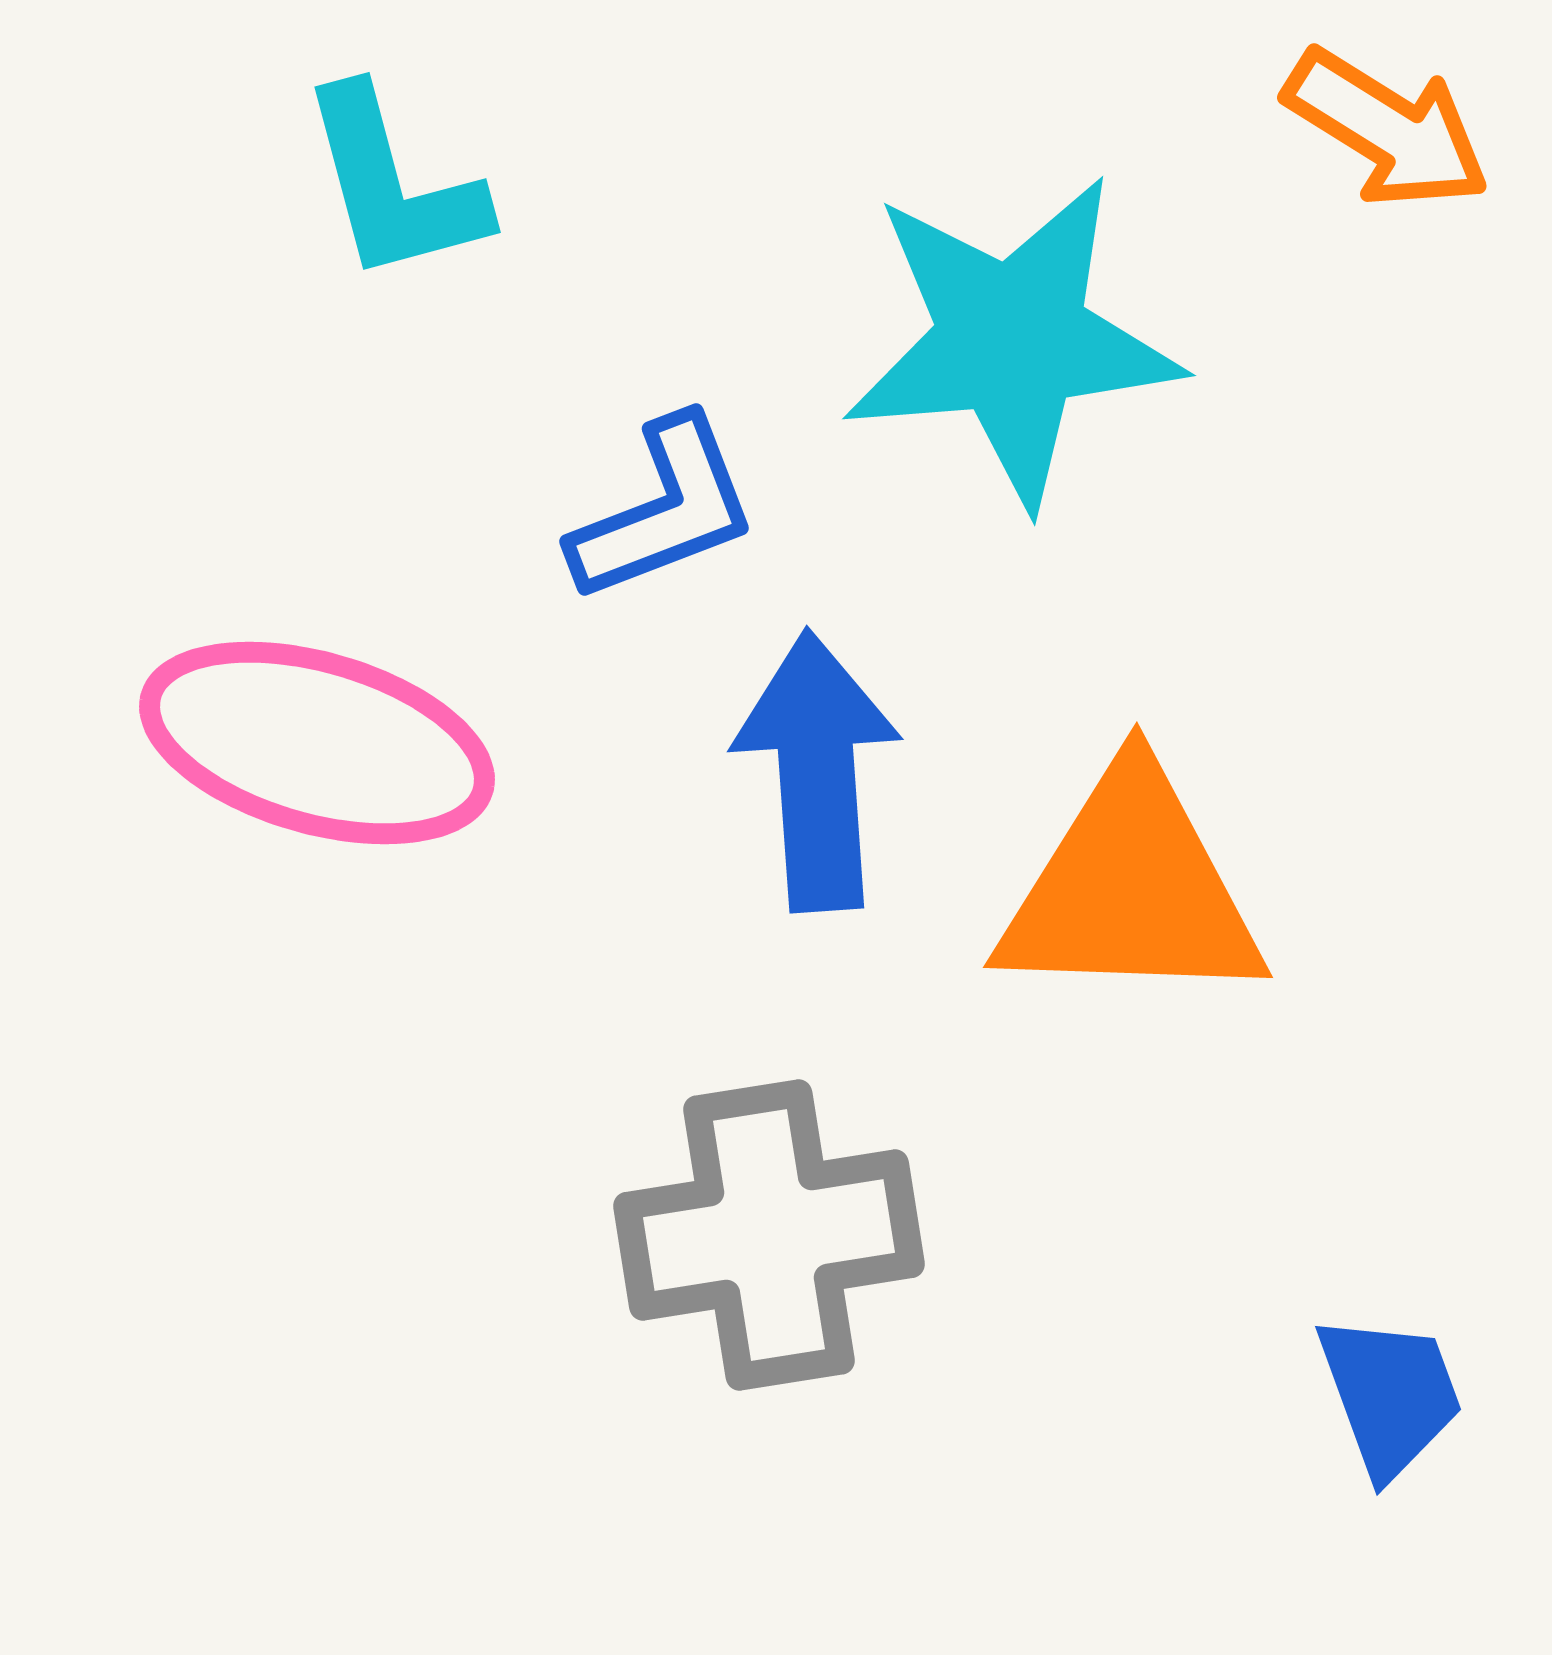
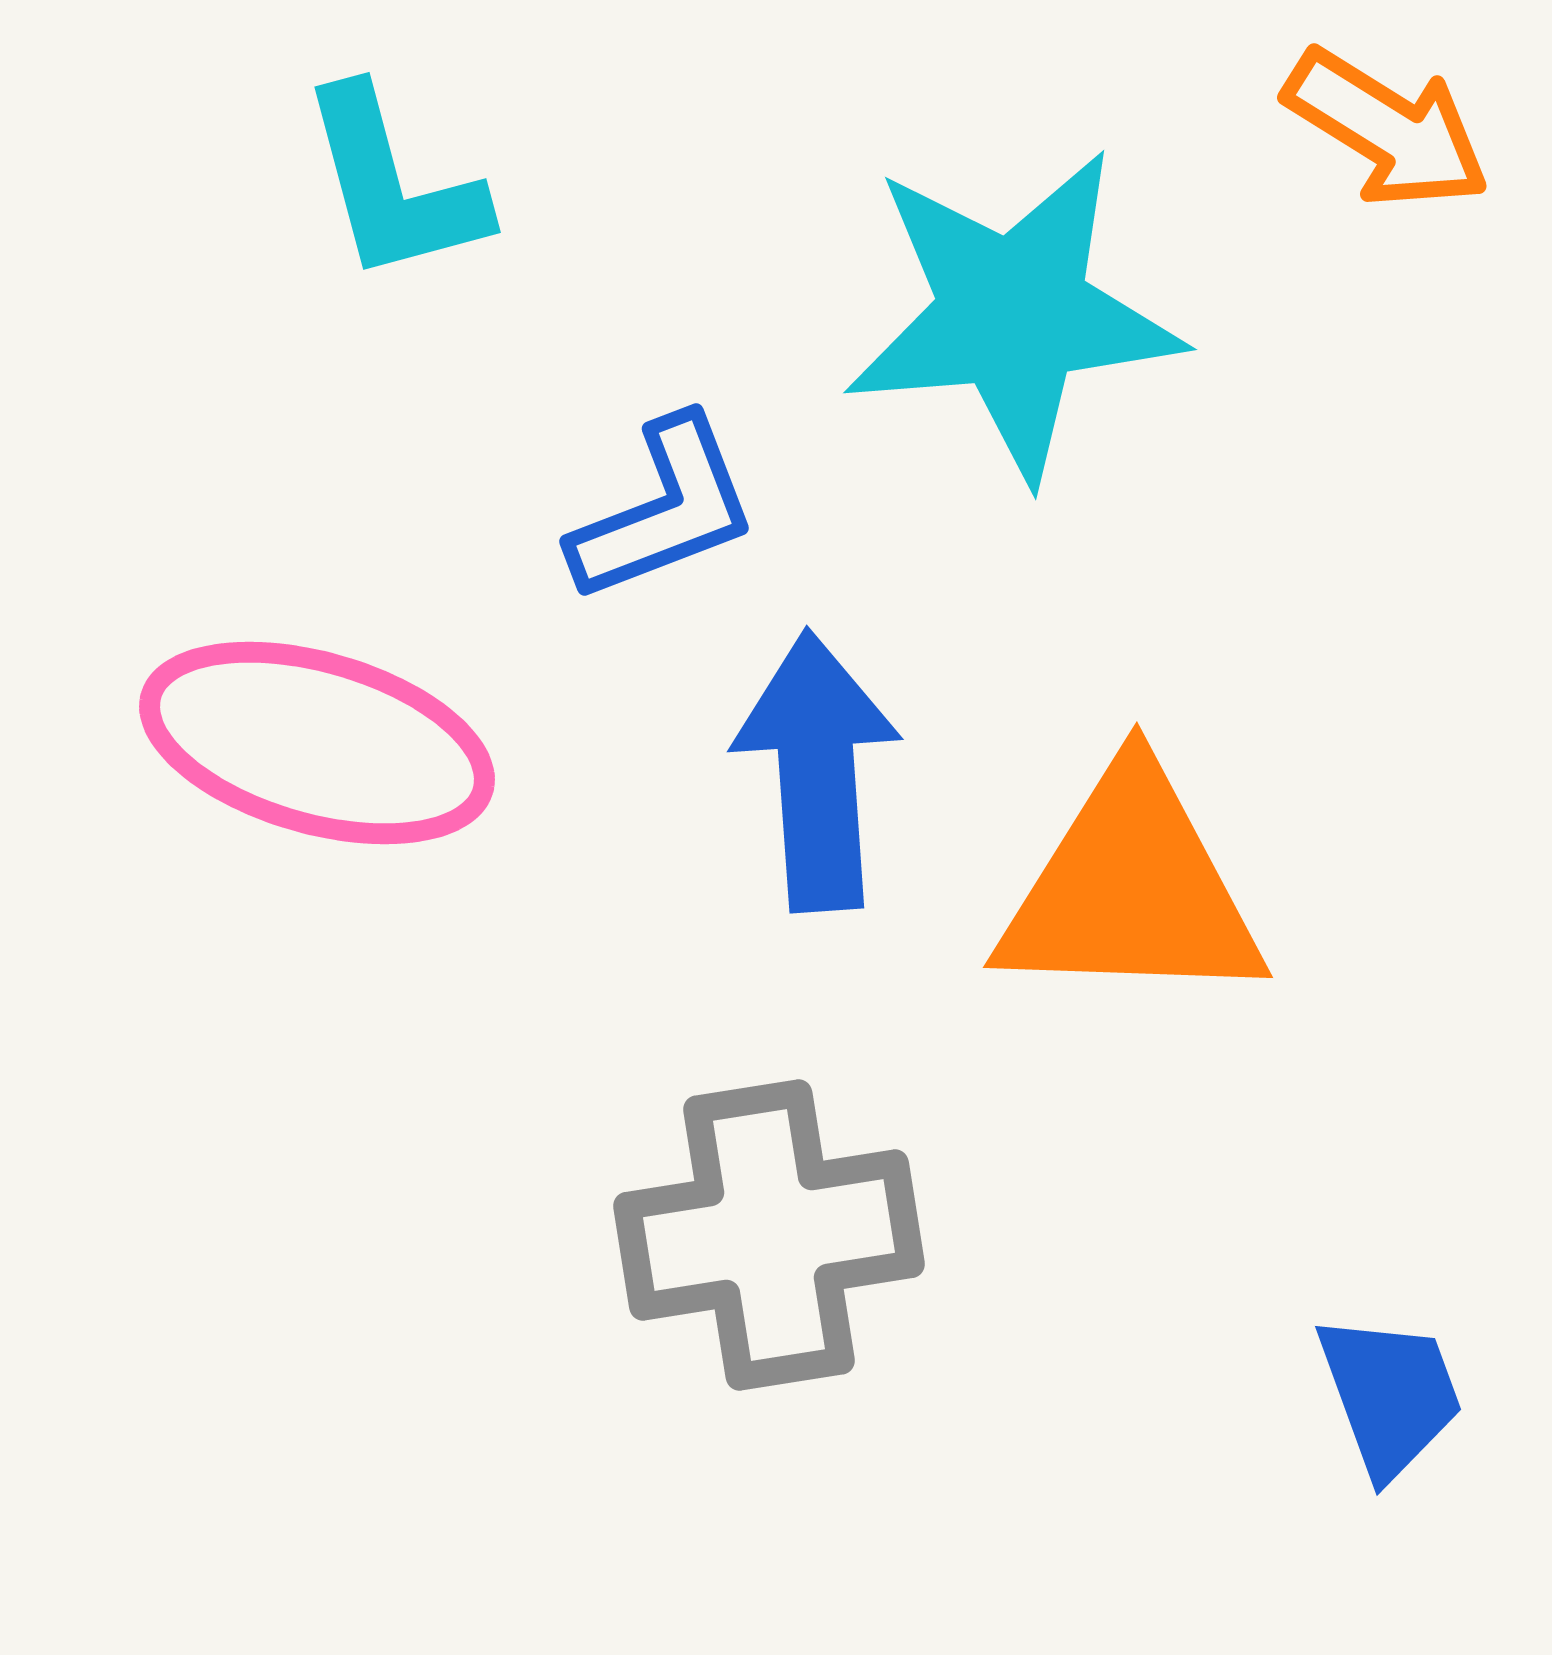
cyan star: moved 1 px right, 26 px up
